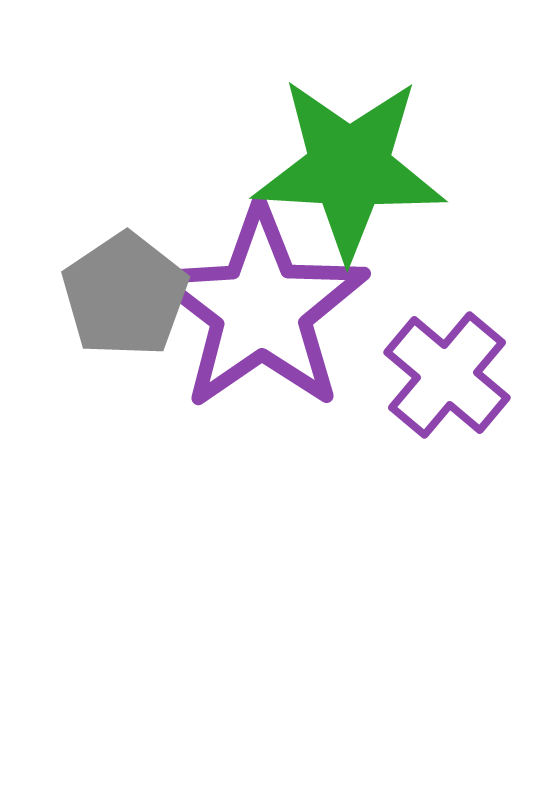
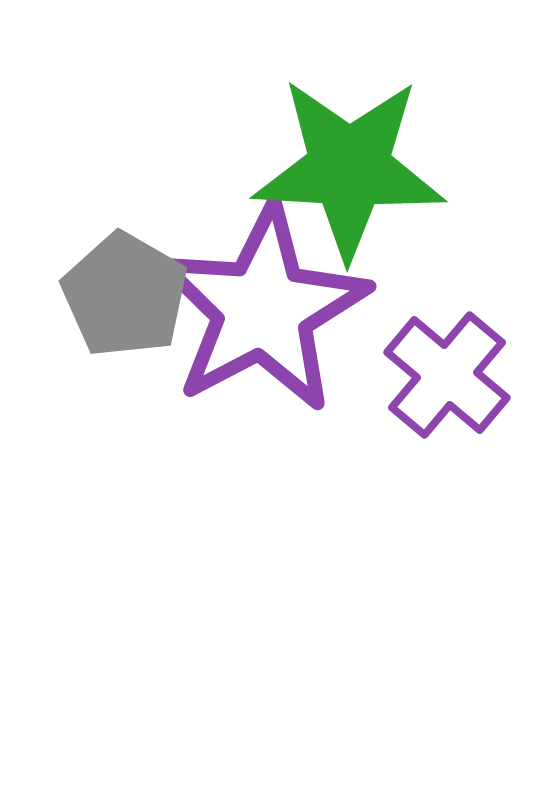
gray pentagon: rotated 8 degrees counterclockwise
purple star: moved 2 px right; rotated 7 degrees clockwise
